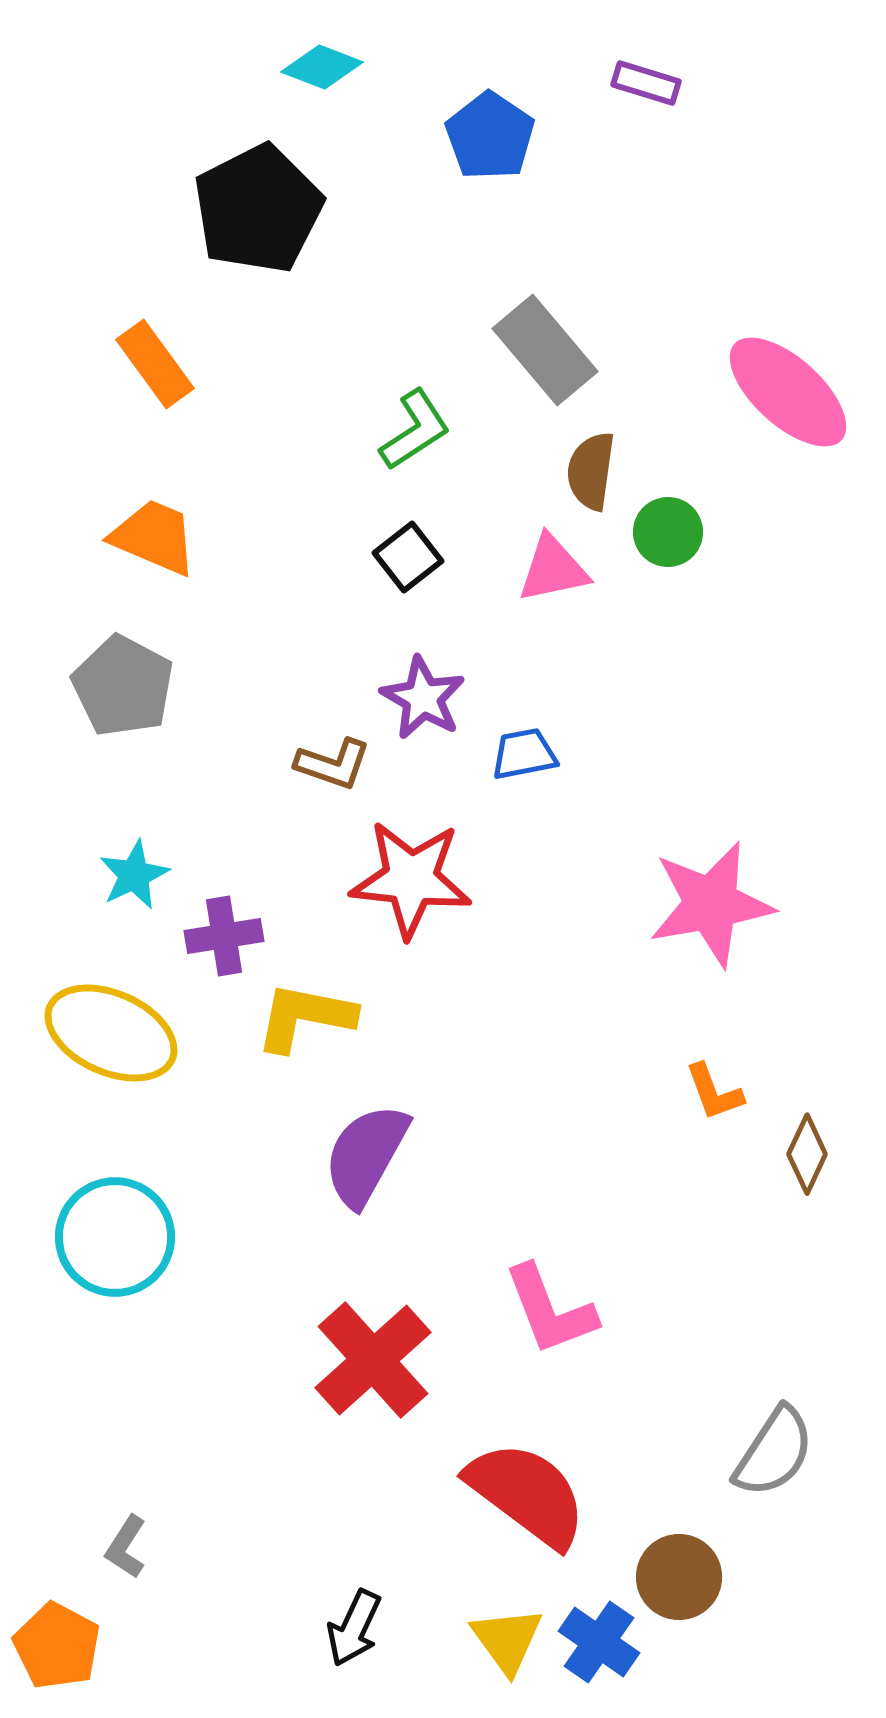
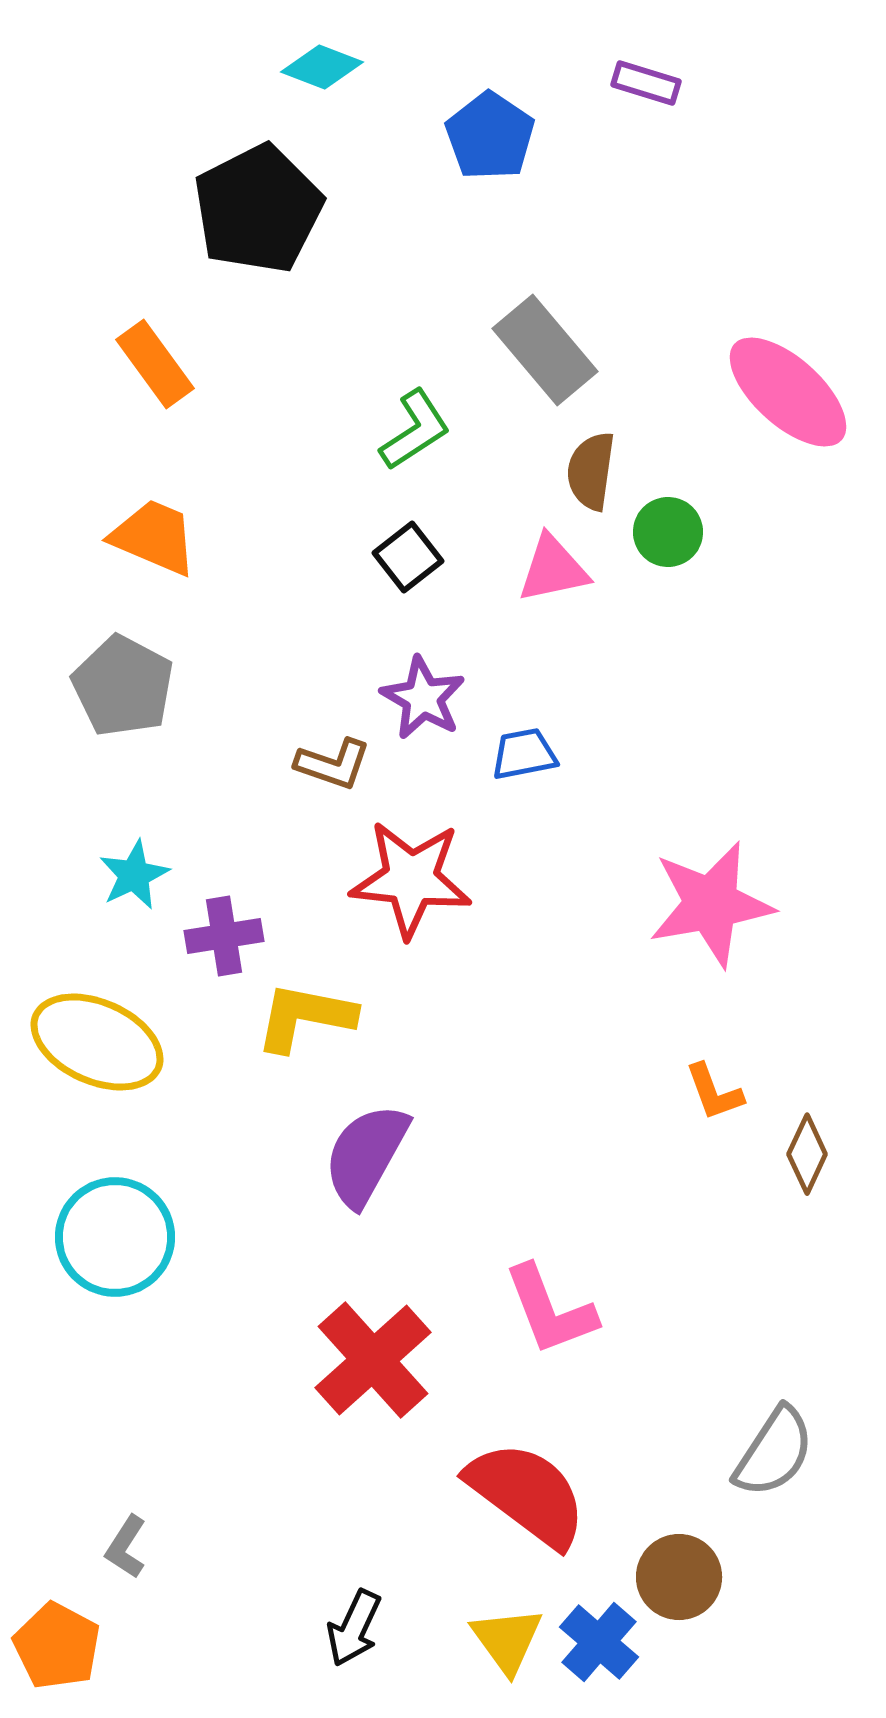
yellow ellipse: moved 14 px left, 9 px down
blue cross: rotated 6 degrees clockwise
